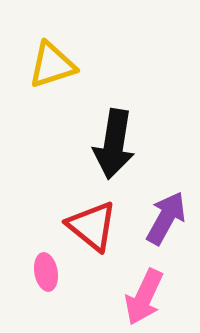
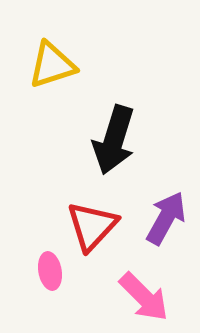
black arrow: moved 4 px up; rotated 8 degrees clockwise
red triangle: rotated 34 degrees clockwise
pink ellipse: moved 4 px right, 1 px up
pink arrow: rotated 70 degrees counterclockwise
